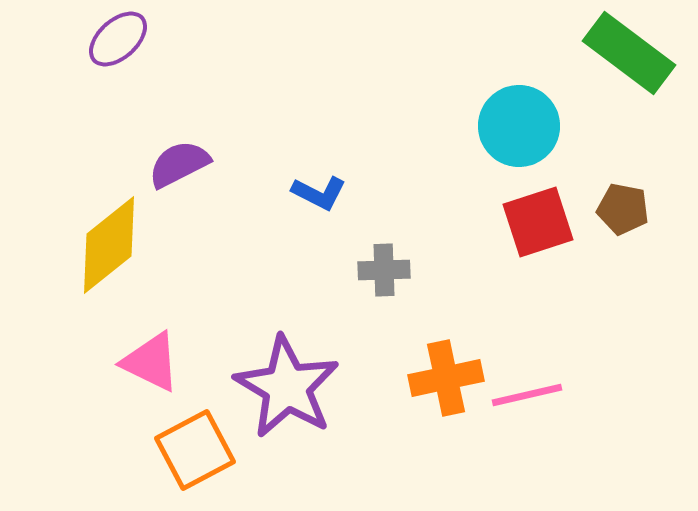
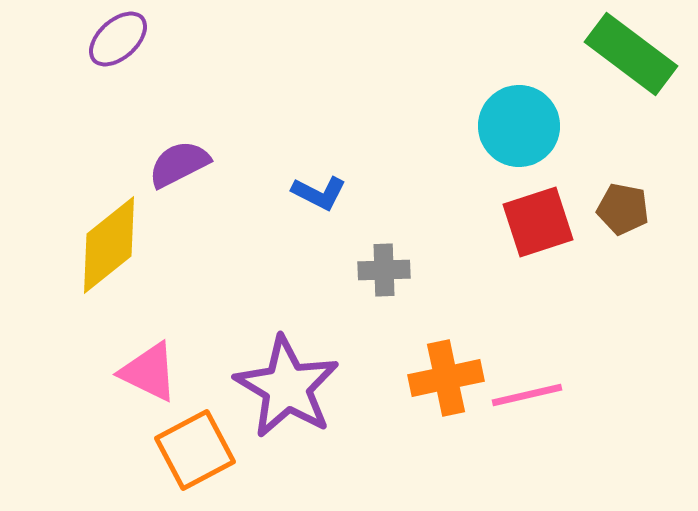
green rectangle: moved 2 px right, 1 px down
pink triangle: moved 2 px left, 10 px down
